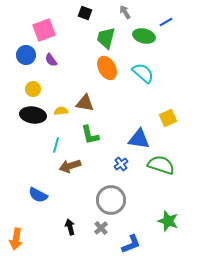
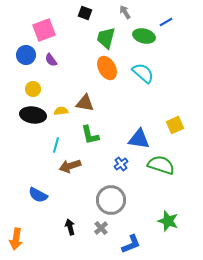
yellow square: moved 7 px right, 7 px down
